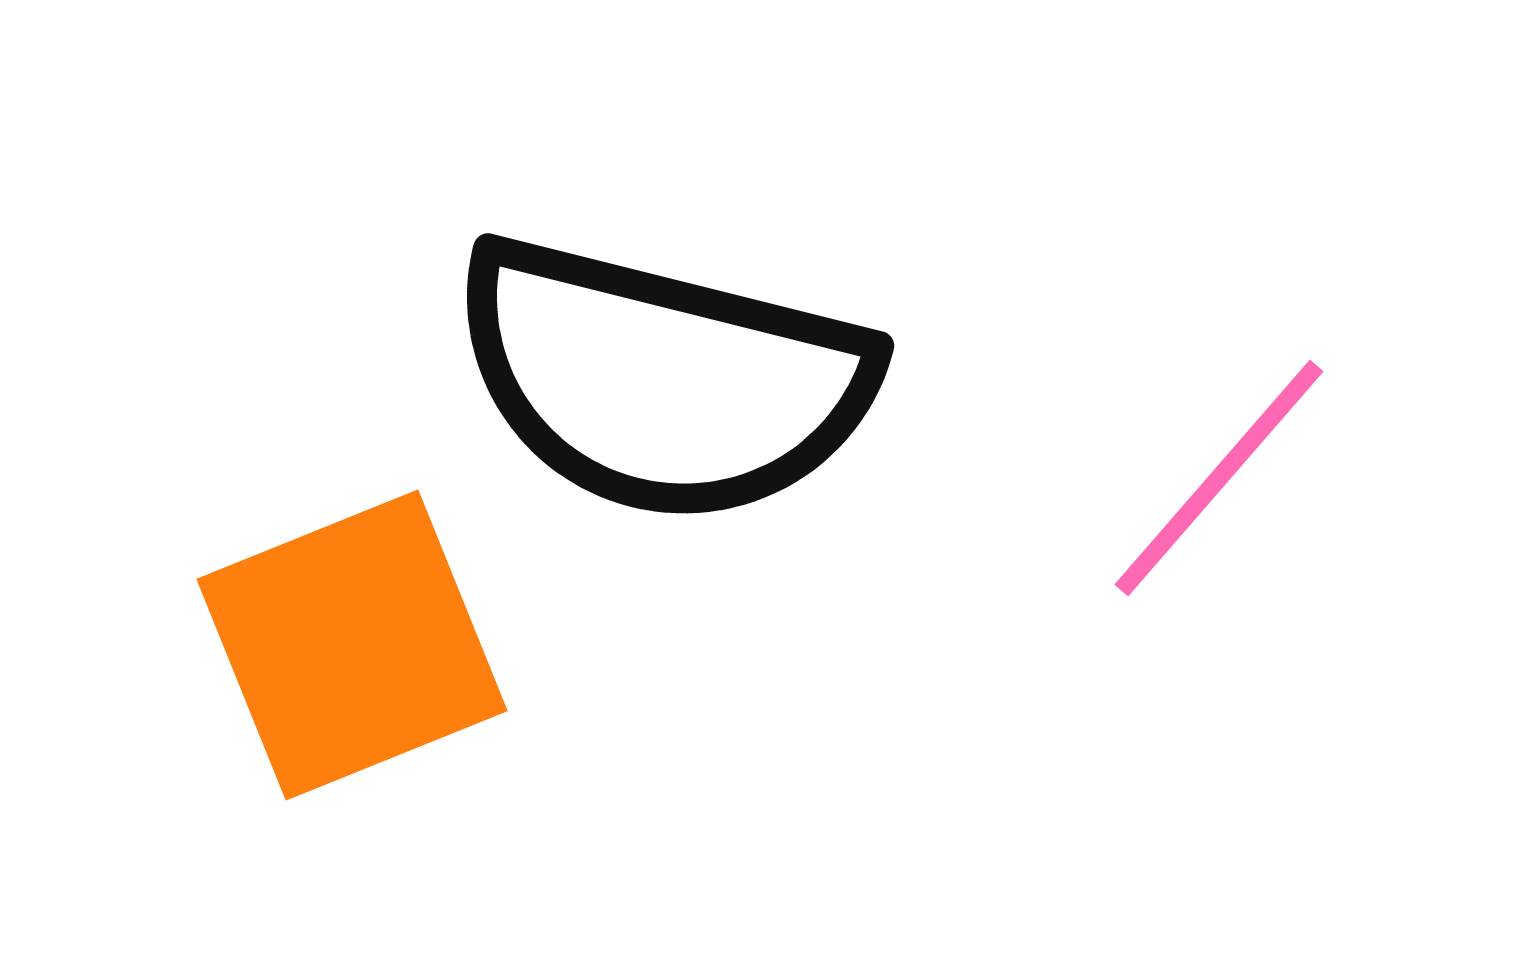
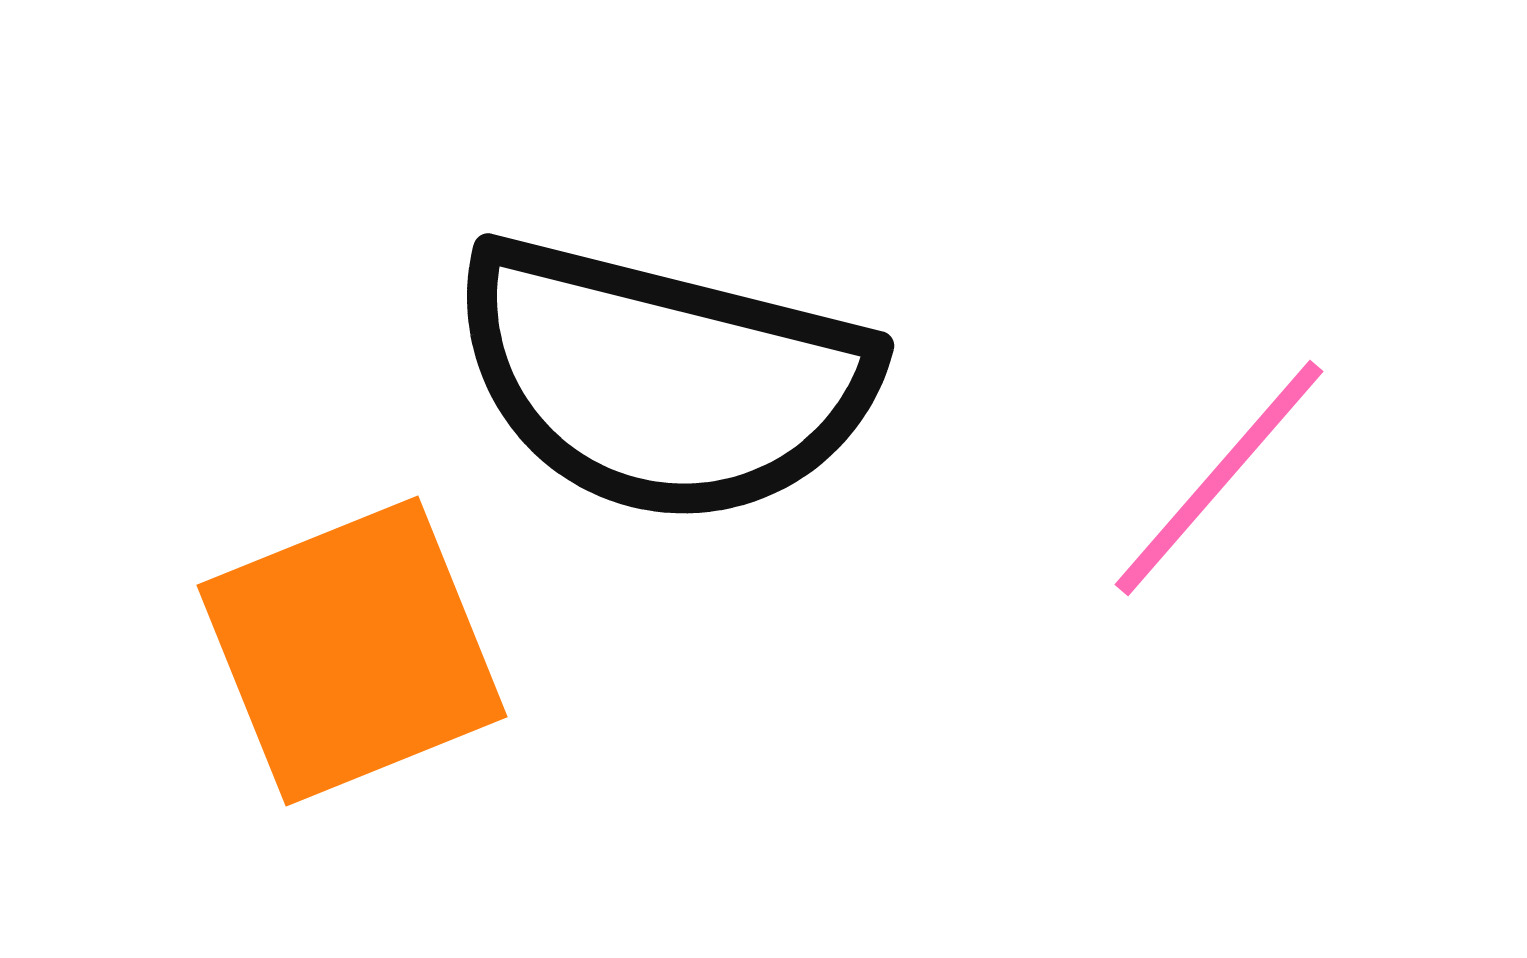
orange square: moved 6 px down
